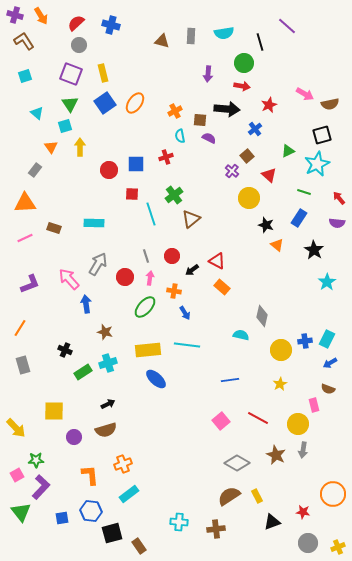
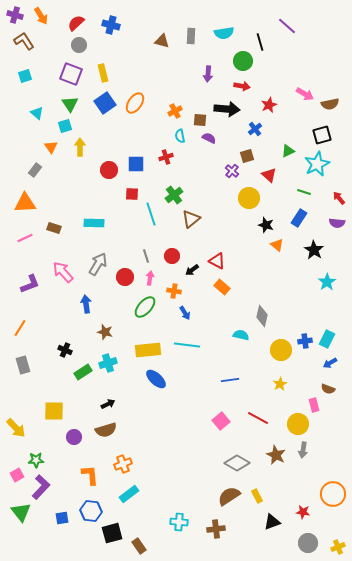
green circle at (244, 63): moved 1 px left, 2 px up
brown square at (247, 156): rotated 24 degrees clockwise
pink arrow at (69, 279): moved 6 px left, 7 px up
